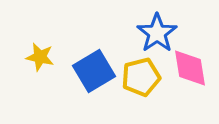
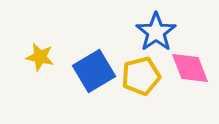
blue star: moved 1 px left, 1 px up
pink diamond: rotated 12 degrees counterclockwise
yellow pentagon: moved 1 px up
